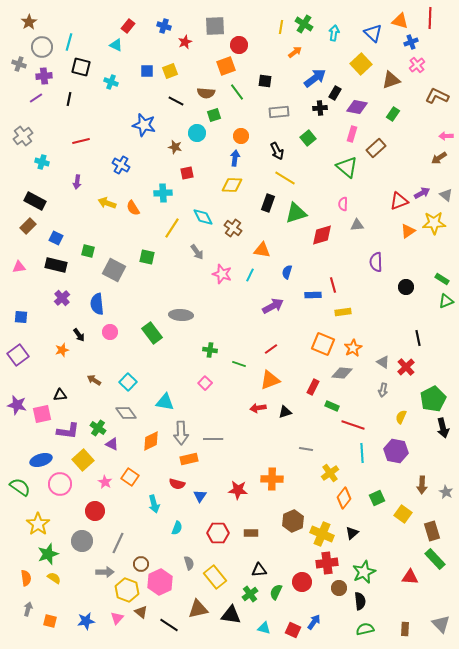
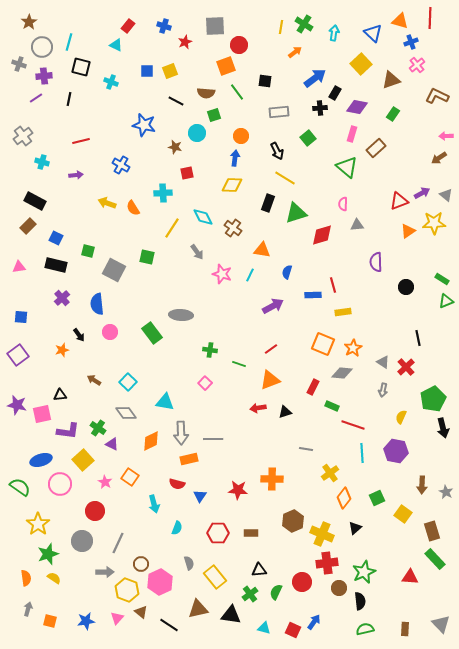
purple arrow at (77, 182): moved 1 px left, 7 px up; rotated 104 degrees counterclockwise
black triangle at (352, 533): moved 3 px right, 5 px up
